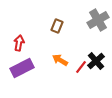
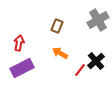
orange arrow: moved 7 px up
red line: moved 1 px left, 3 px down
